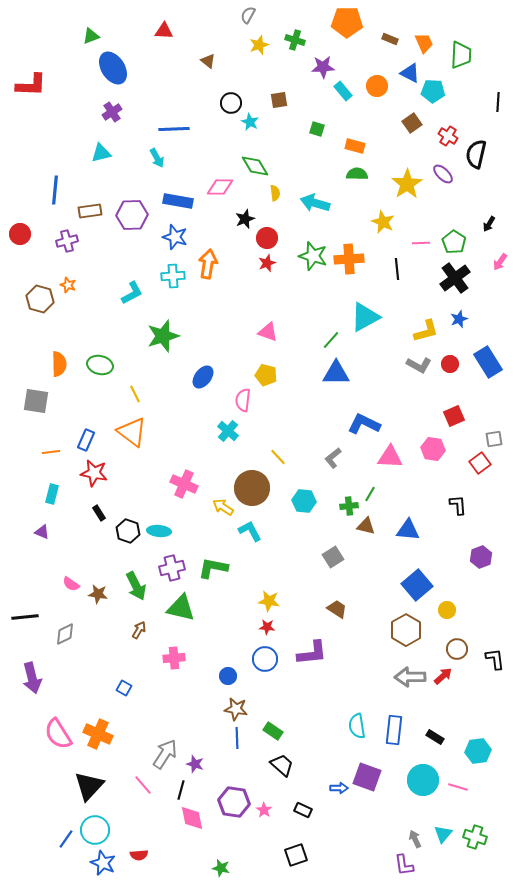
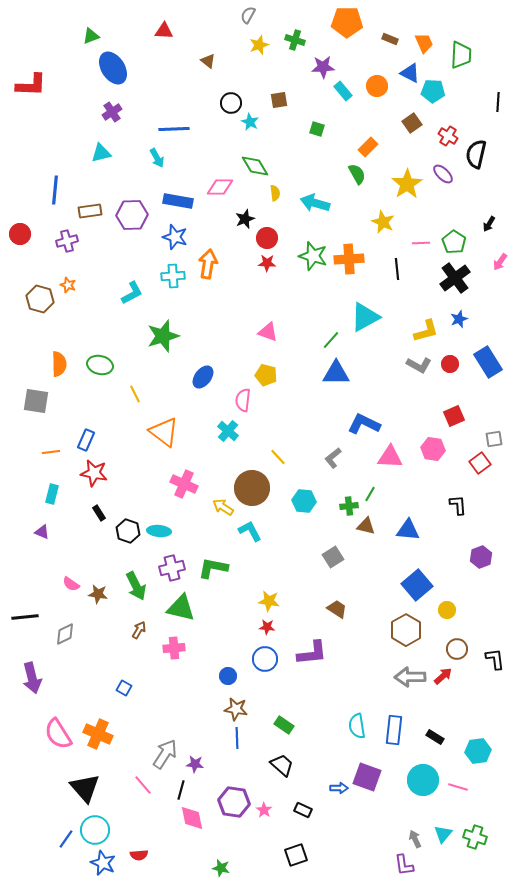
orange rectangle at (355, 146): moved 13 px right, 1 px down; rotated 60 degrees counterclockwise
green semicircle at (357, 174): rotated 60 degrees clockwise
red star at (267, 263): rotated 24 degrees clockwise
orange triangle at (132, 432): moved 32 px right
pink cross at (174, 658): moved 10 px up
green rectangle at (273, 731): moved 11 px right, 6 px up
purple star at (195, 764): rotated 12 degrees counterclockwise
black triangle at (89, 786): moved 4 px left, 2 px down; rotated 24 degrees counterclockwise
